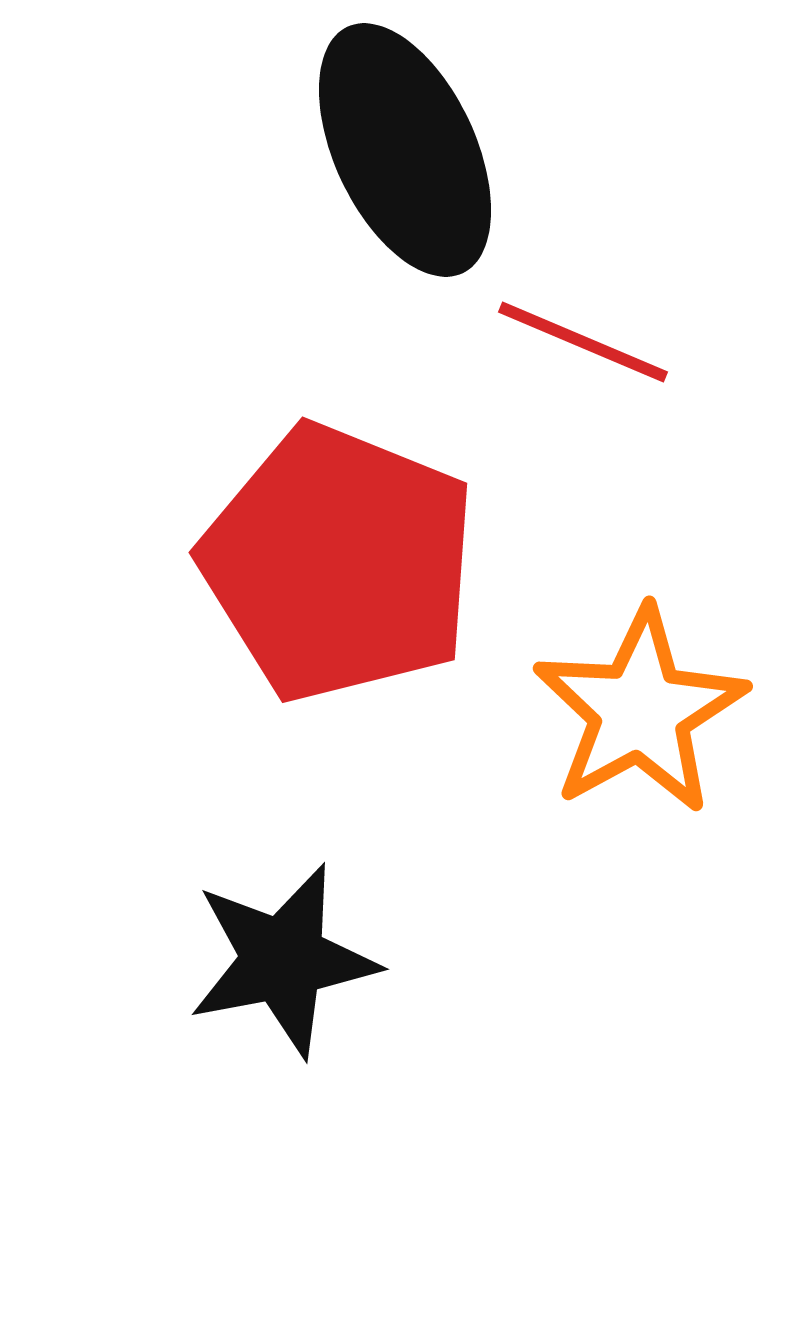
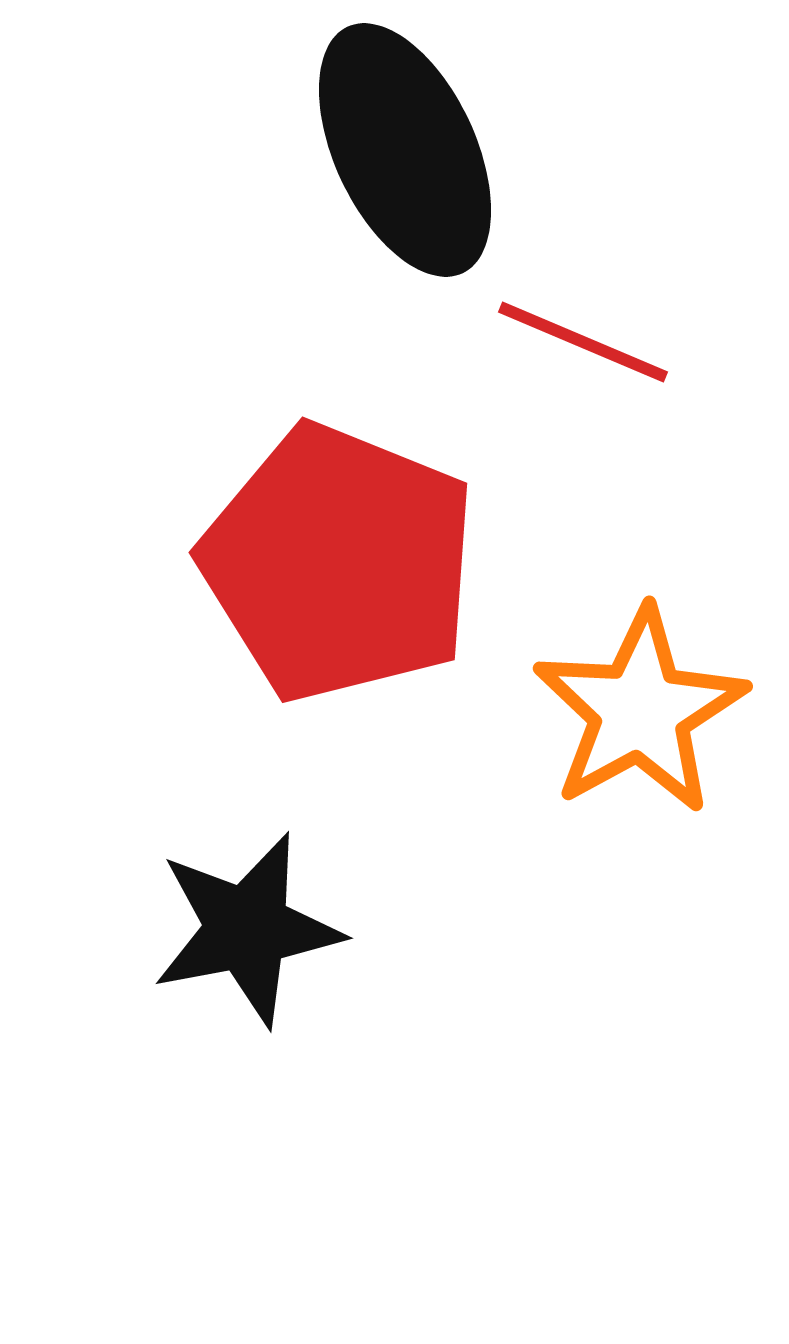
black star: moved 36 px left, 31 px up
